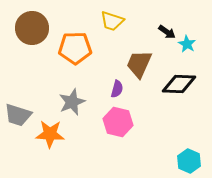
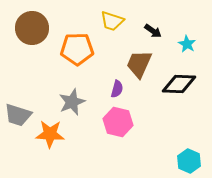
black arrow: moved 14 px left, 1 px up
orange pentagon: moved 2 px right, 1 px down
